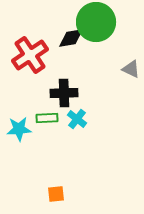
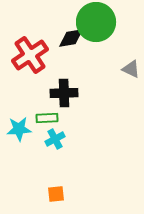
cyan cross: moved 22 px left, 20 px down; rotated 24 degrees clockwise
